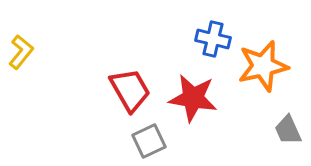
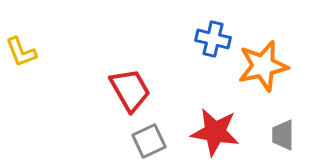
yellow L-shape: rotated 120 degrees clockwise
red star: moved 22 px right, 34 px down
gray trapezoid: moved 5 px left, 5 px down; rotated 24 degrees clockwise
